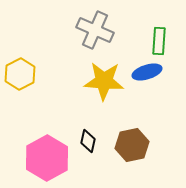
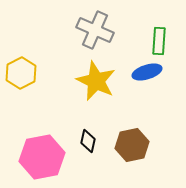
yellow hexagon: moved 1 px right, 1 px up
yellow star: moved 8 px left; rotated 21 degrees clockwise
pink hexagon: moved 5 px left, 1 px up; rotated 18 degrees clockwise
